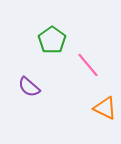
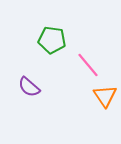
green pentagon: rotated 28 degrees counterclockwise
orange triangle: moved 12 px up; rotated 30 degrees clockwise
